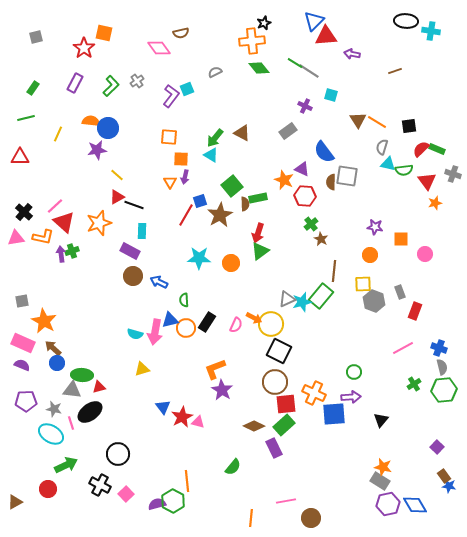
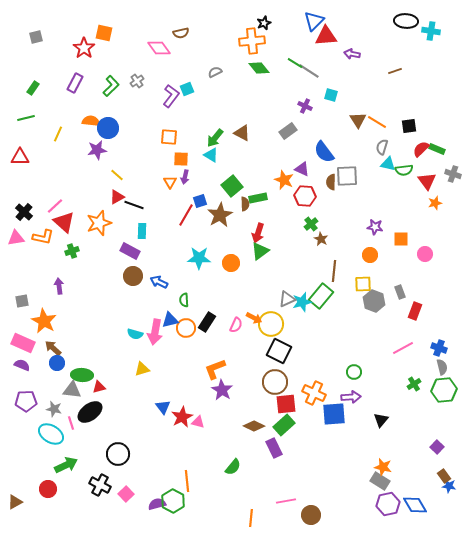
gray square at (347, 176): rotated 10 degrees counterclockwise
purple arrow at (61, 254): moved 2 px left, 32 px down
brown circle at (311, 518): moved 3 px up
